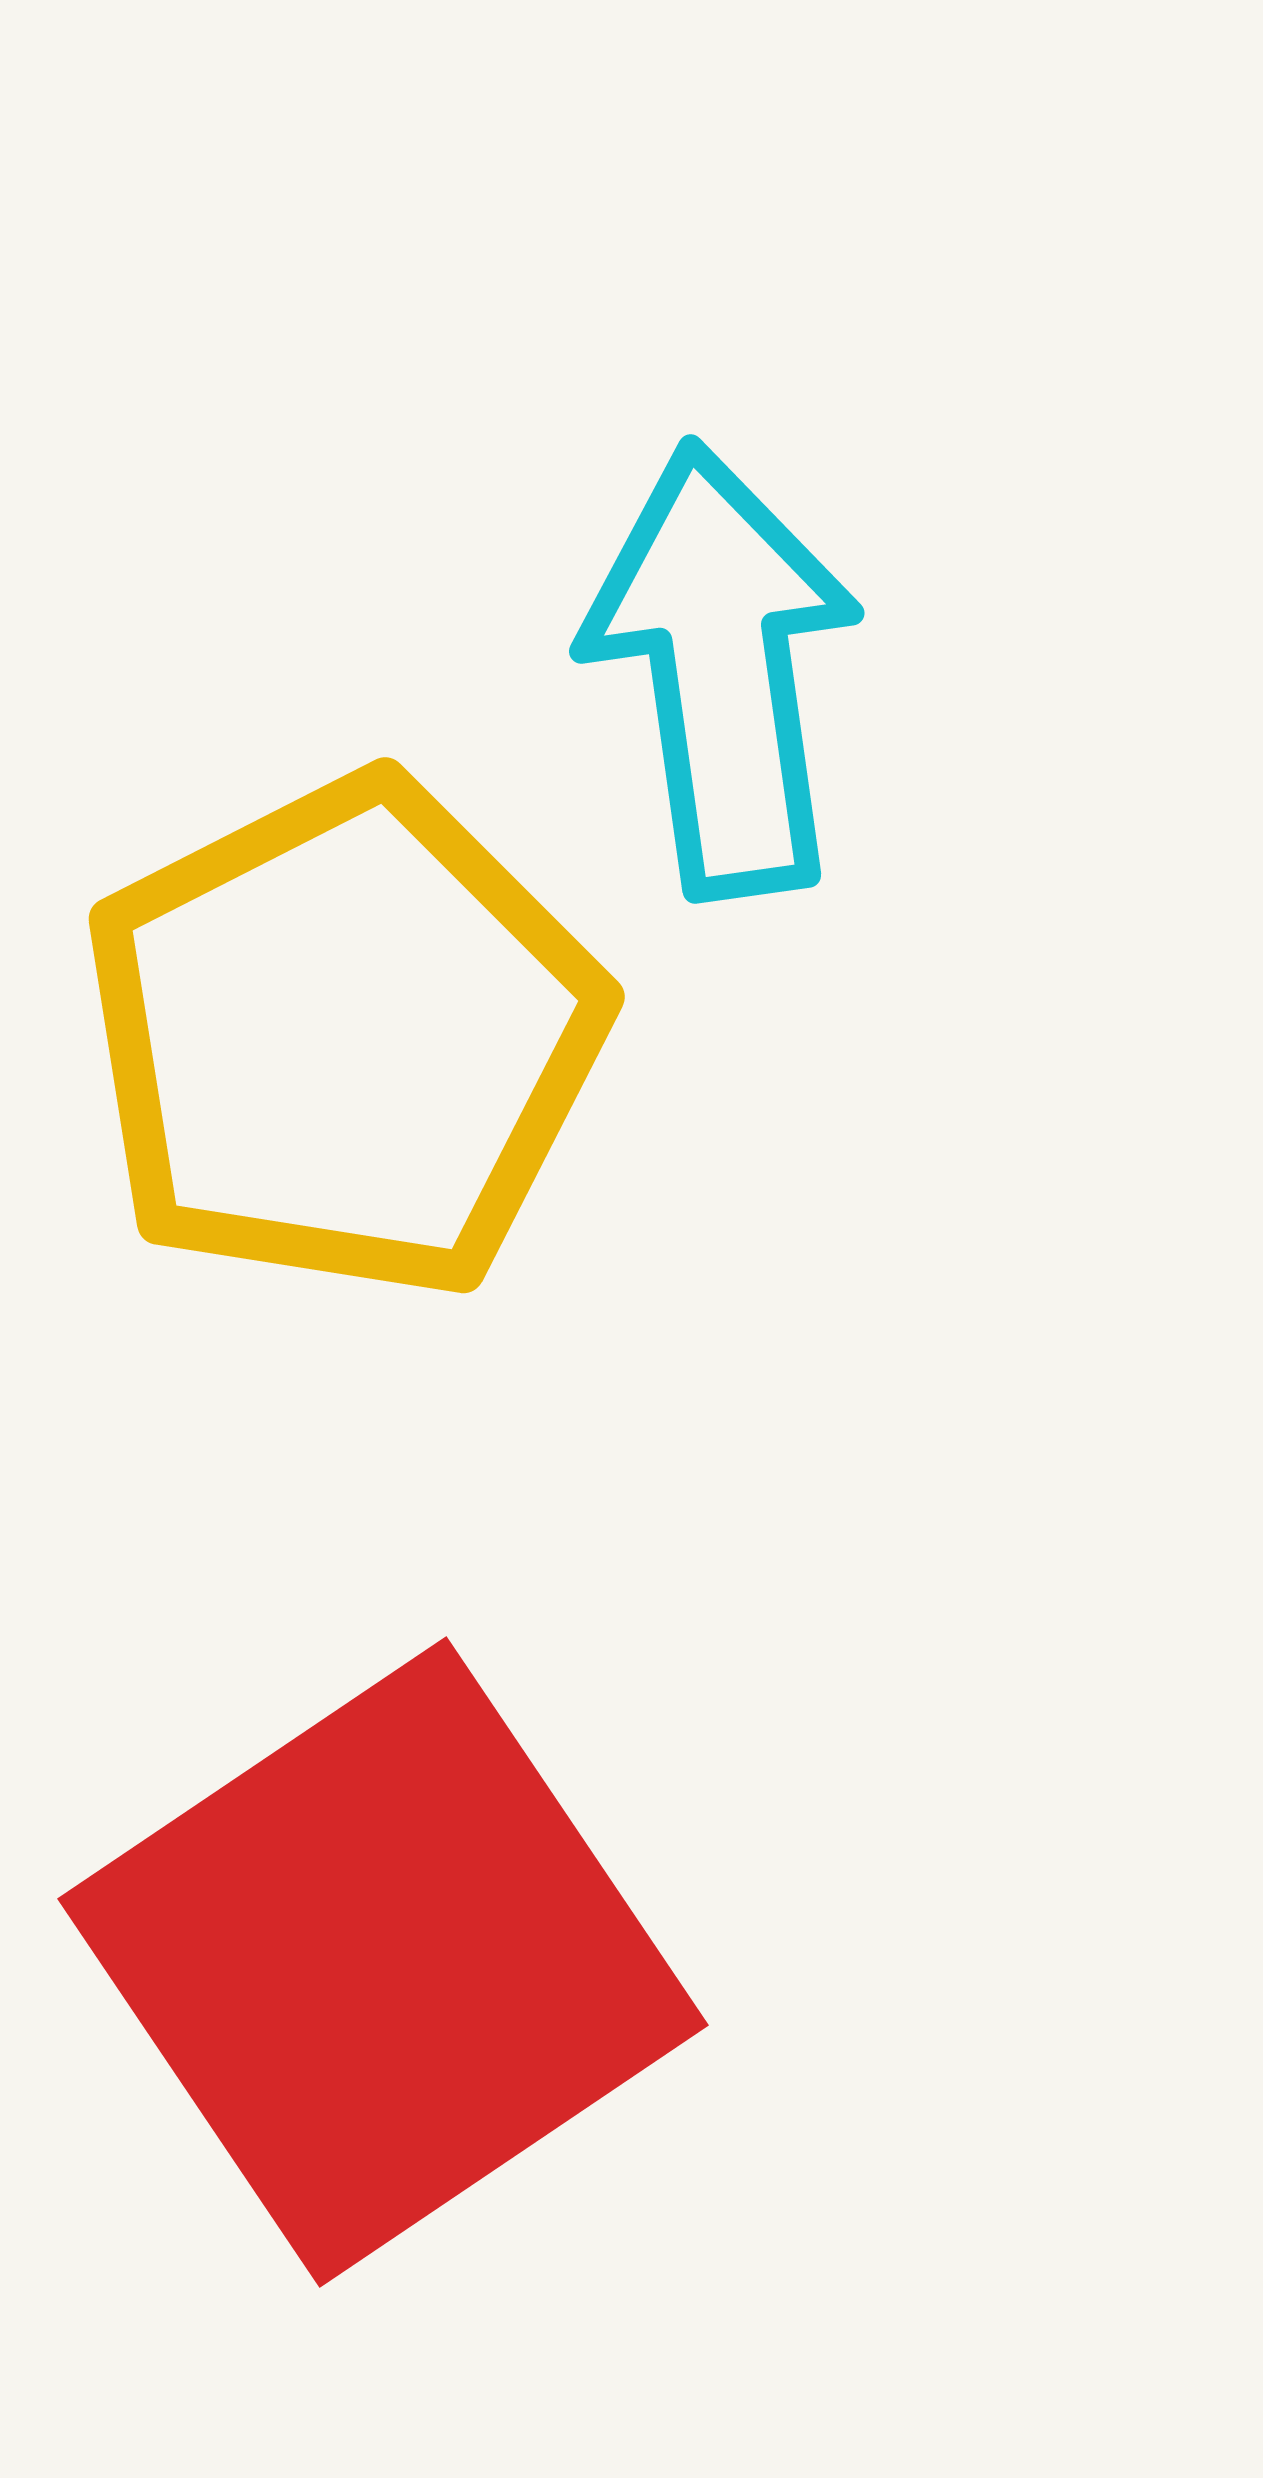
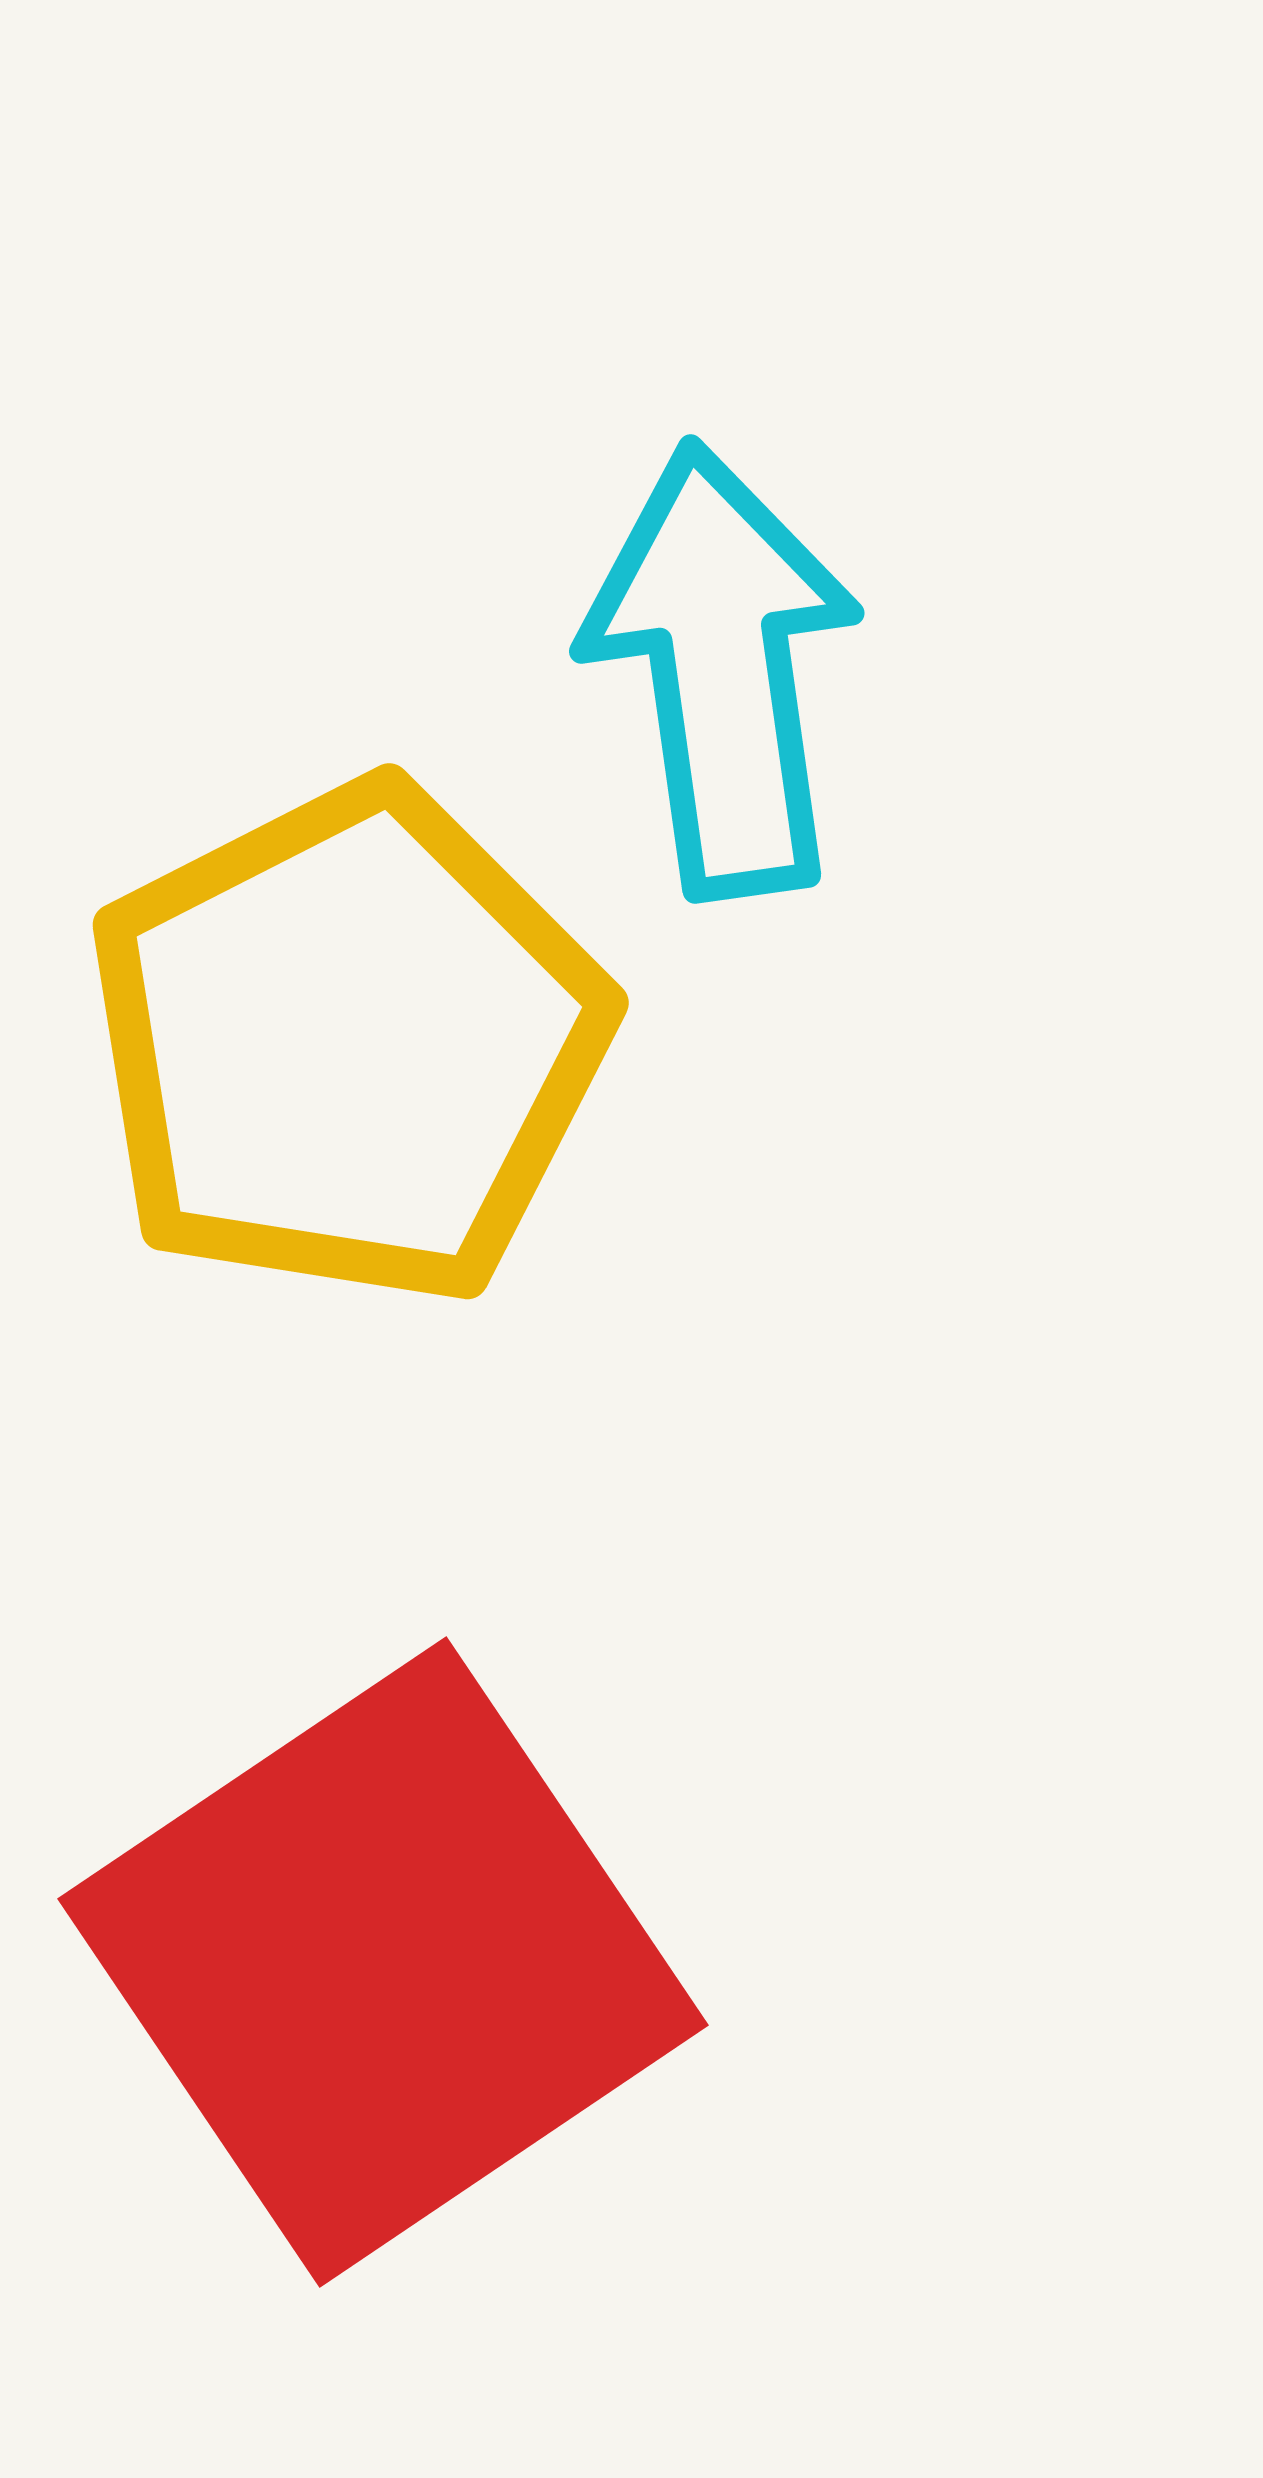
yellow pentagon: moved 4 px right, 6 px down
